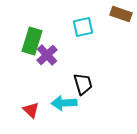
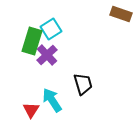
cyan square: moved 32 px left, 2 px down; rotated 20 degrees counterclockwise
cyan arrow: moved 12 px left, 3 px up; rotated 60 degrees clockwise
red triangle: rotated 18 degrees clockwise
